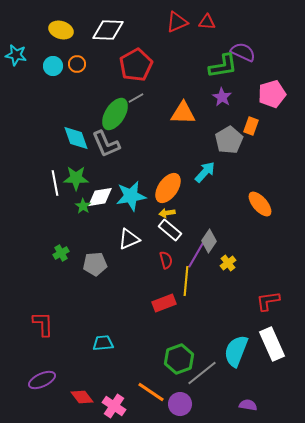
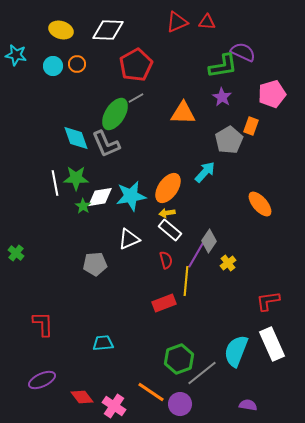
green cross at (61, 253): moved 45 px left; rotated 21 degrees counterclockwise
